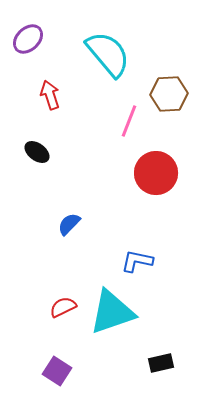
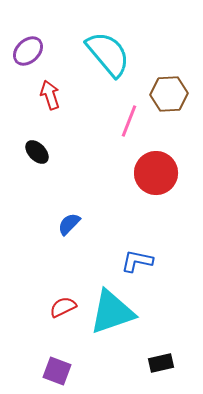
purple ellipse: moved 12 px down
black ellipse: rotated 10 degrees clockwise
purple square: rotated 12 degrees counterclockwise
